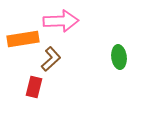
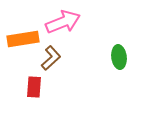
pink arrow: moved 2 px right, 1 px down; rotated 20 degrees counterclockwise
brown L-shape: moved 1 px up
red rectangle: rotated 10 degrees counterclockwise
